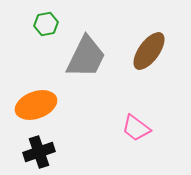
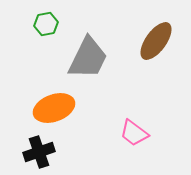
brown ellipse: moved 7 px right, 10 px up
gray trapezoid: moved 2 px right, 1 px down
orange ellipse: moved 18 px right, 3 px down
pink trapezoid: moved 2 px left, 5 px down
